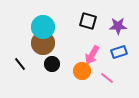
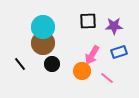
black square: rotated 18 degrees counterclockwise
purple star: moved 4 px left
